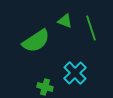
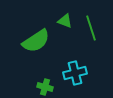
cyan cross: rotated 30 degrees clockwise
